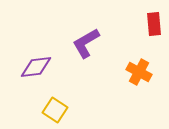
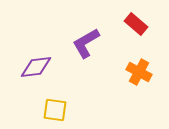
red rectangle: moved 18 px left; rotated 45 degrees counterclockwise
yellow square: rotated 25 degrees counterclockwise
